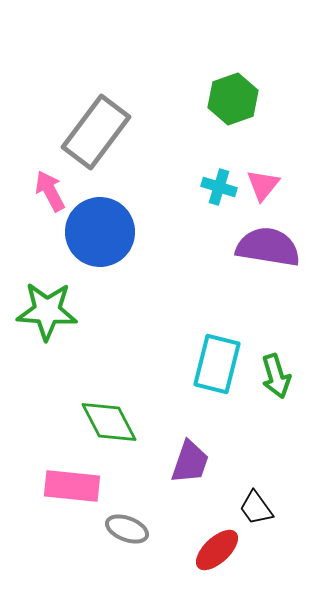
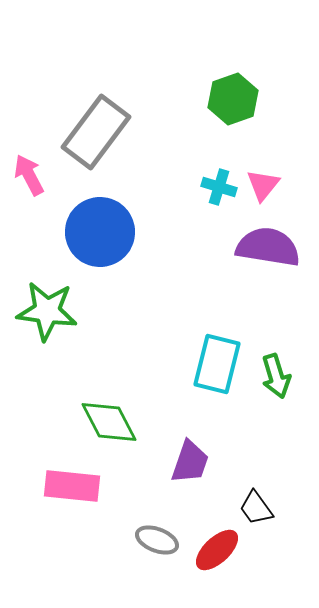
pink arrow: moved 21 px left, 16 px up
green star: rotated 4 degrees clockwise
gray ellipse: moved 30 px right, 11 px down
